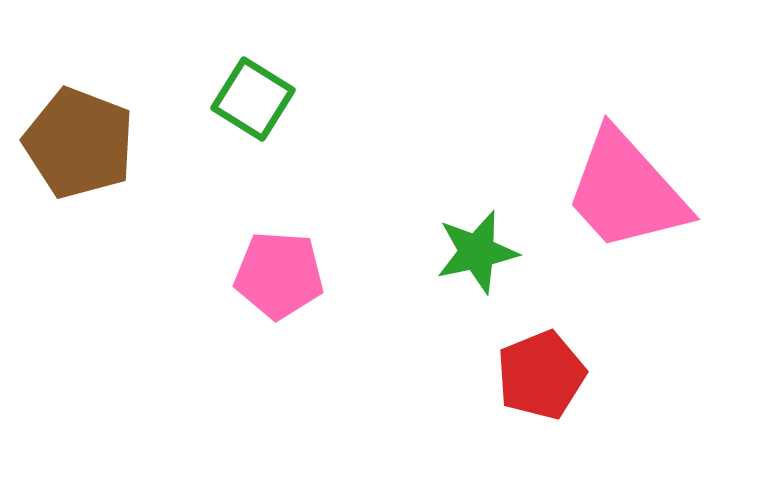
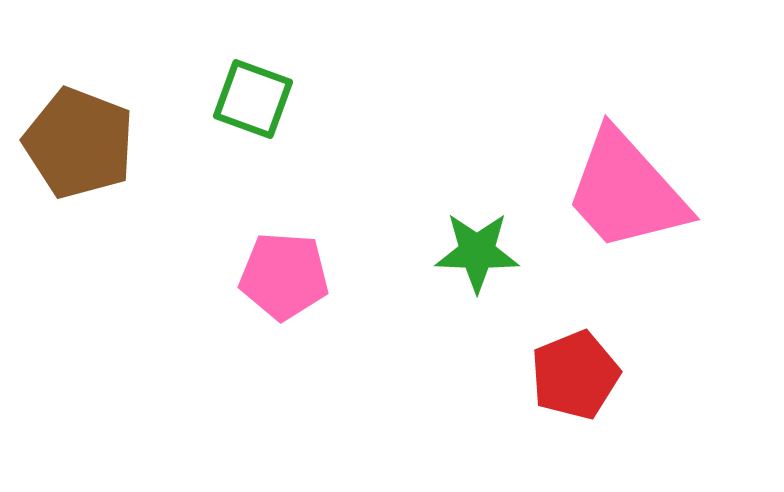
green square: rotated 12 degrees counterclockwise
green star: rotated 14 degrees clockwise
pink pentagon: moved 5 px right, 1 px down
red pentagon: moved 34 px right
